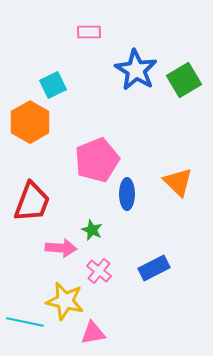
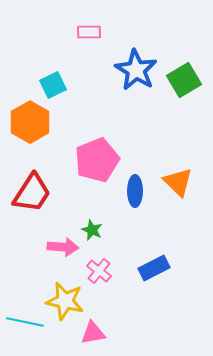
blue ellipse: moved 8 px right, 3 px up
red trapezoid: moved 9 px up; rotated 12 degrees clockwise
pink arrow: moved 2 px right, 1 px up
